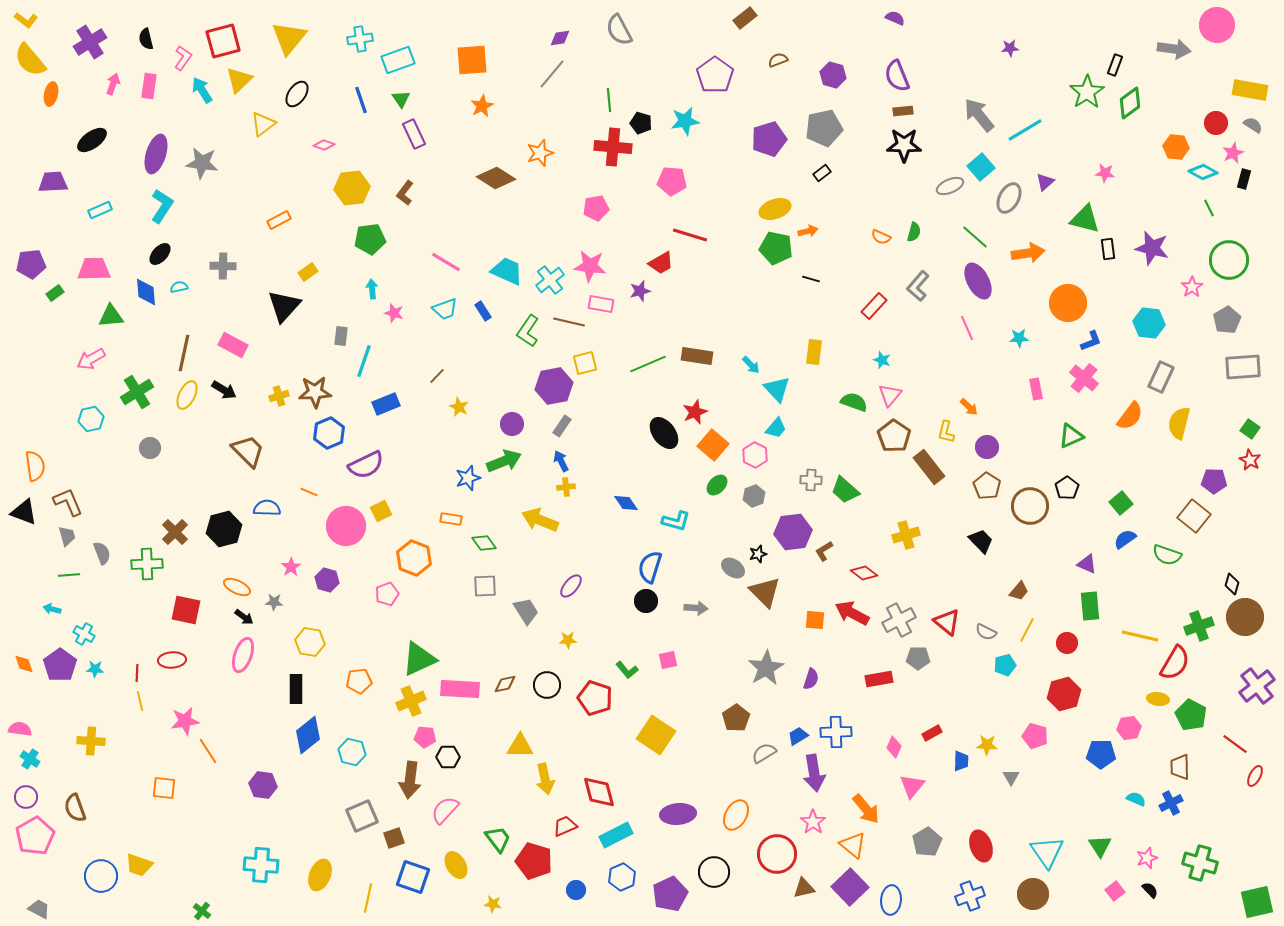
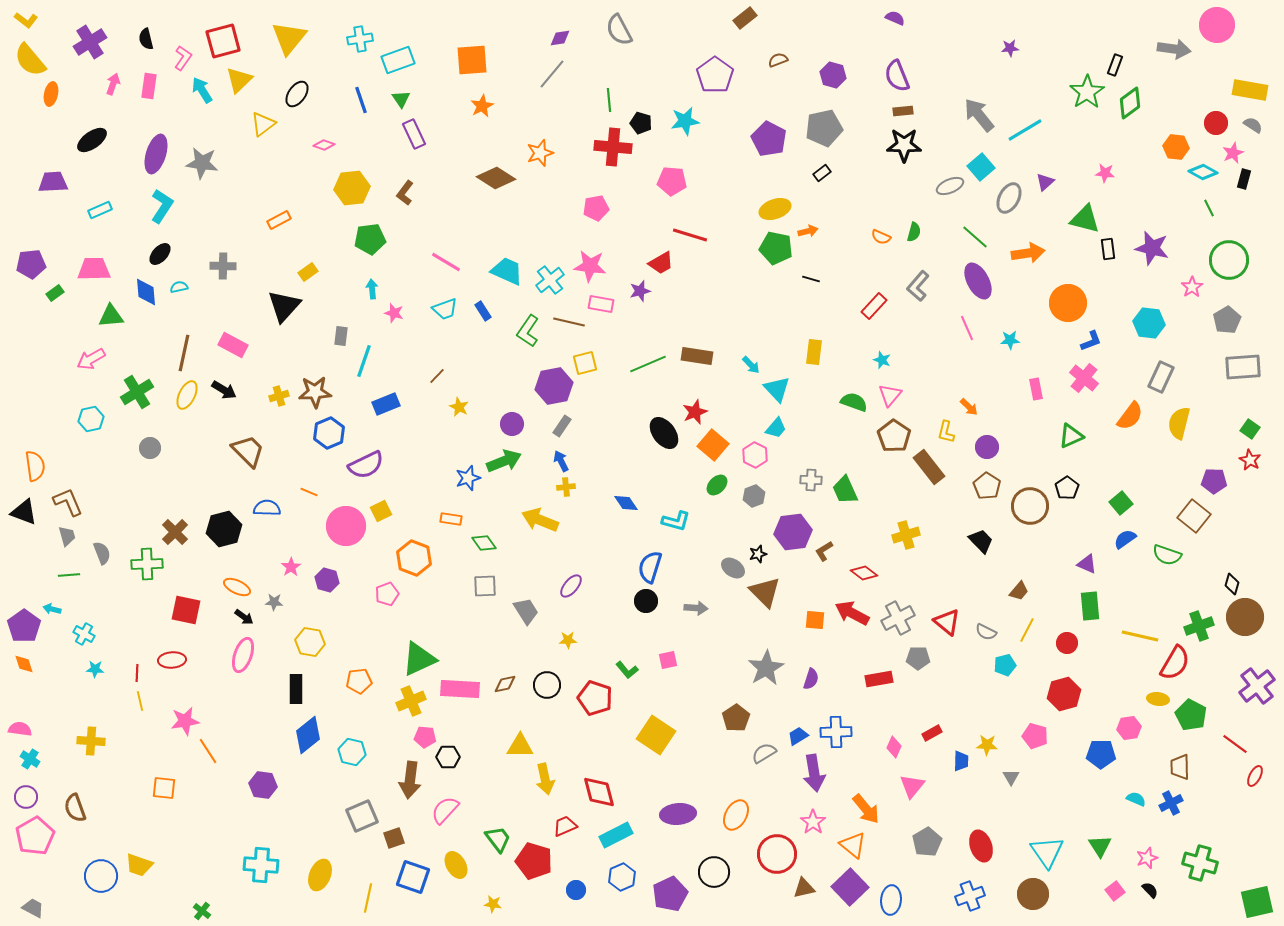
purple pentagon at (769, 139): rotated 28 degrees counterclockwise
cyan star at (1019, 338): moved 9 px left, 2 px down
green trapezoid at (845, 490): rotated 24 degrees clockwise
gray cross at (899, 620): moved 1 px left, 2 px up
purple pentagon at (60, 665): moved 36 px left, 39 px up
gray trapezoid at (39, 909): moved 6 px left, 1 px up
